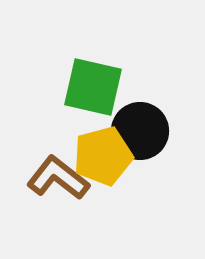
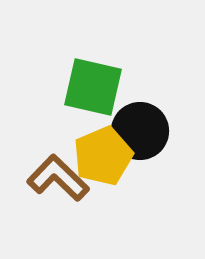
yellow pentagon: rotated 8 degrees counterclockwise
brown L-shape: rotated 6 degrees clockwise
